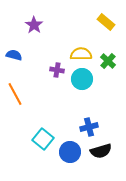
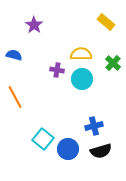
green cross: moved 5 px right, 2 px down
orange line: moved 3 px down
blue cross: moved 5 px right, 1 px up
blue circle: moved 2 px left, 3 px up
